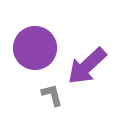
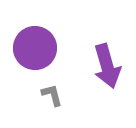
purple arrow: moved 20 px right; rotated 63 degrees counterclockwise
